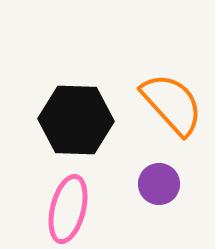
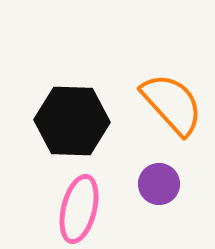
black hexagon: moved 4 px left, 1 px down
pink ellipse: moved 11 px right
